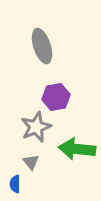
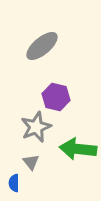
gray ellipse: rotated 68 degrees clockwise
purple hexagon: rotated 24 degrees clockwise
green arrow: moved 1 px right
blue semicircle: moved 1 px left, 1 px up
